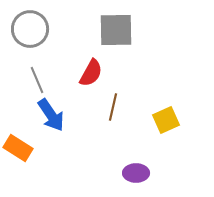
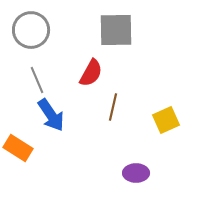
gray circle: moved 1 px right, 1 px down
